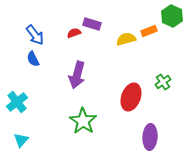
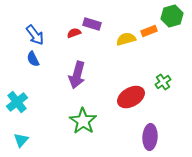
green hexagon: rotated 20 degrees clockwise
red ellipse: rotated 40 degrees clockwise
